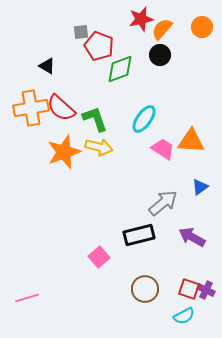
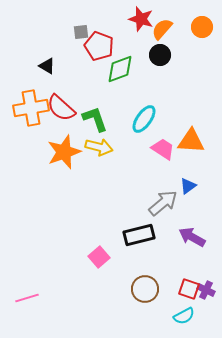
red star: rotated 30 degrees clockwise
blue triangle: moved 12 px left, 1 px up
